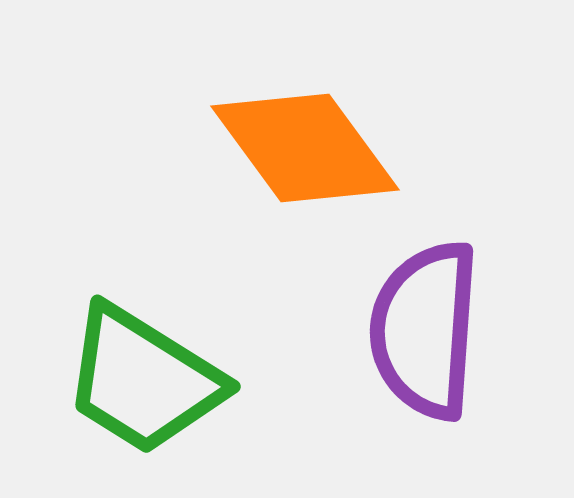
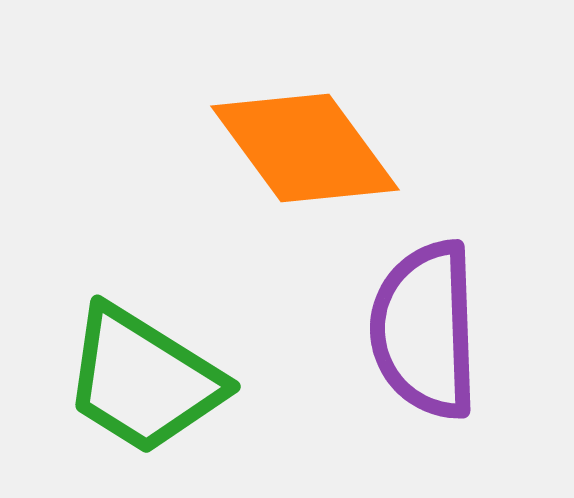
purple semicircle: rotated 6 degrees counterclockwise
